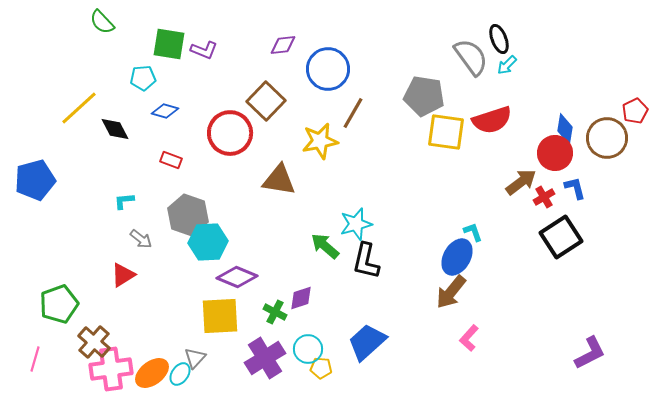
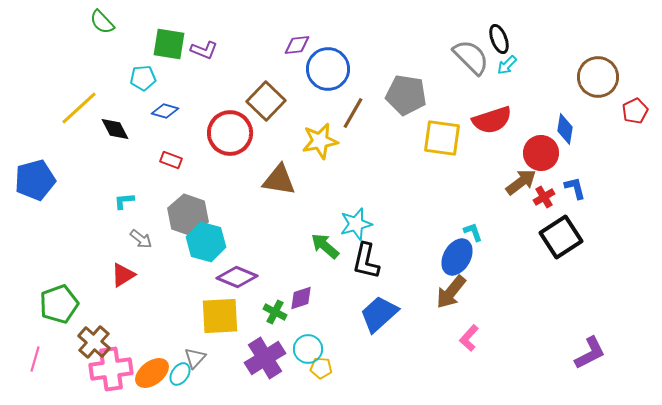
purple diamond at (283, 45): moved 14 px right
gray semicircle at (471, 57): rotated 9 degrees counterclockwise
gray pentagon at (424, 96): moved 18 px left, 1 px up
yellow square at (446, 132): moved 4 px left, 6 px down
brown circle at (607, 138): moved 9 px left, 61 px up
red circle at (555, 153): moved 14 px left
cyan hexagon at (208, 242): moved 2 px left; rotated 18 degrees clockwise
blue trapezoid at (367, 342): moved 12 px right, 28 px up
